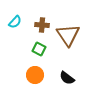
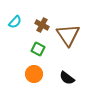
brown cross: rotated 24 degrees clockwise
green square: moved 1 px left
orange circle: moved 1 px left, 1 px up
